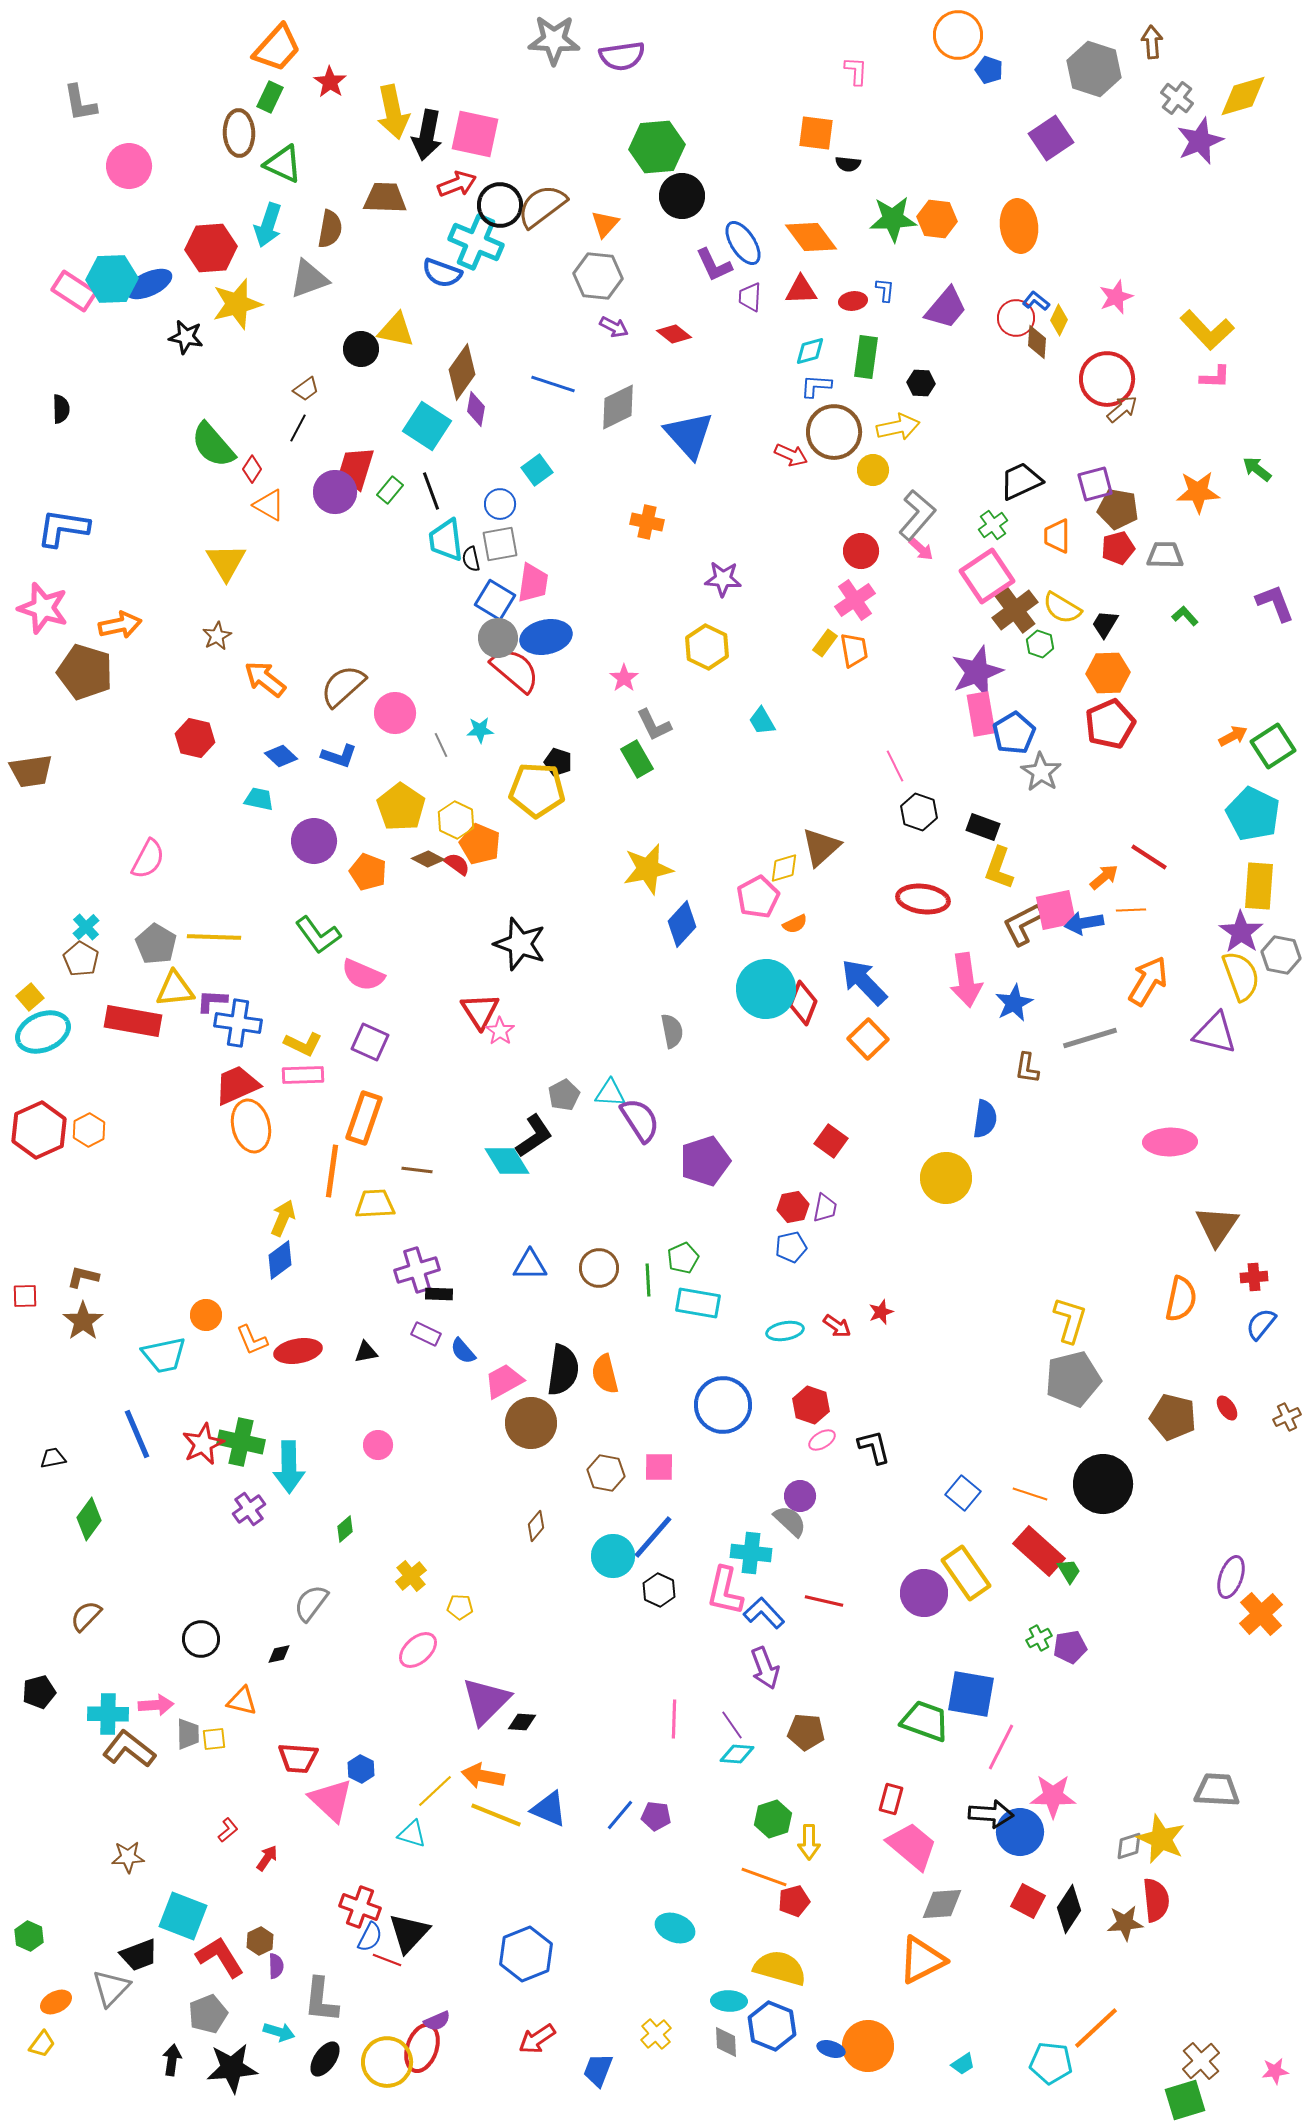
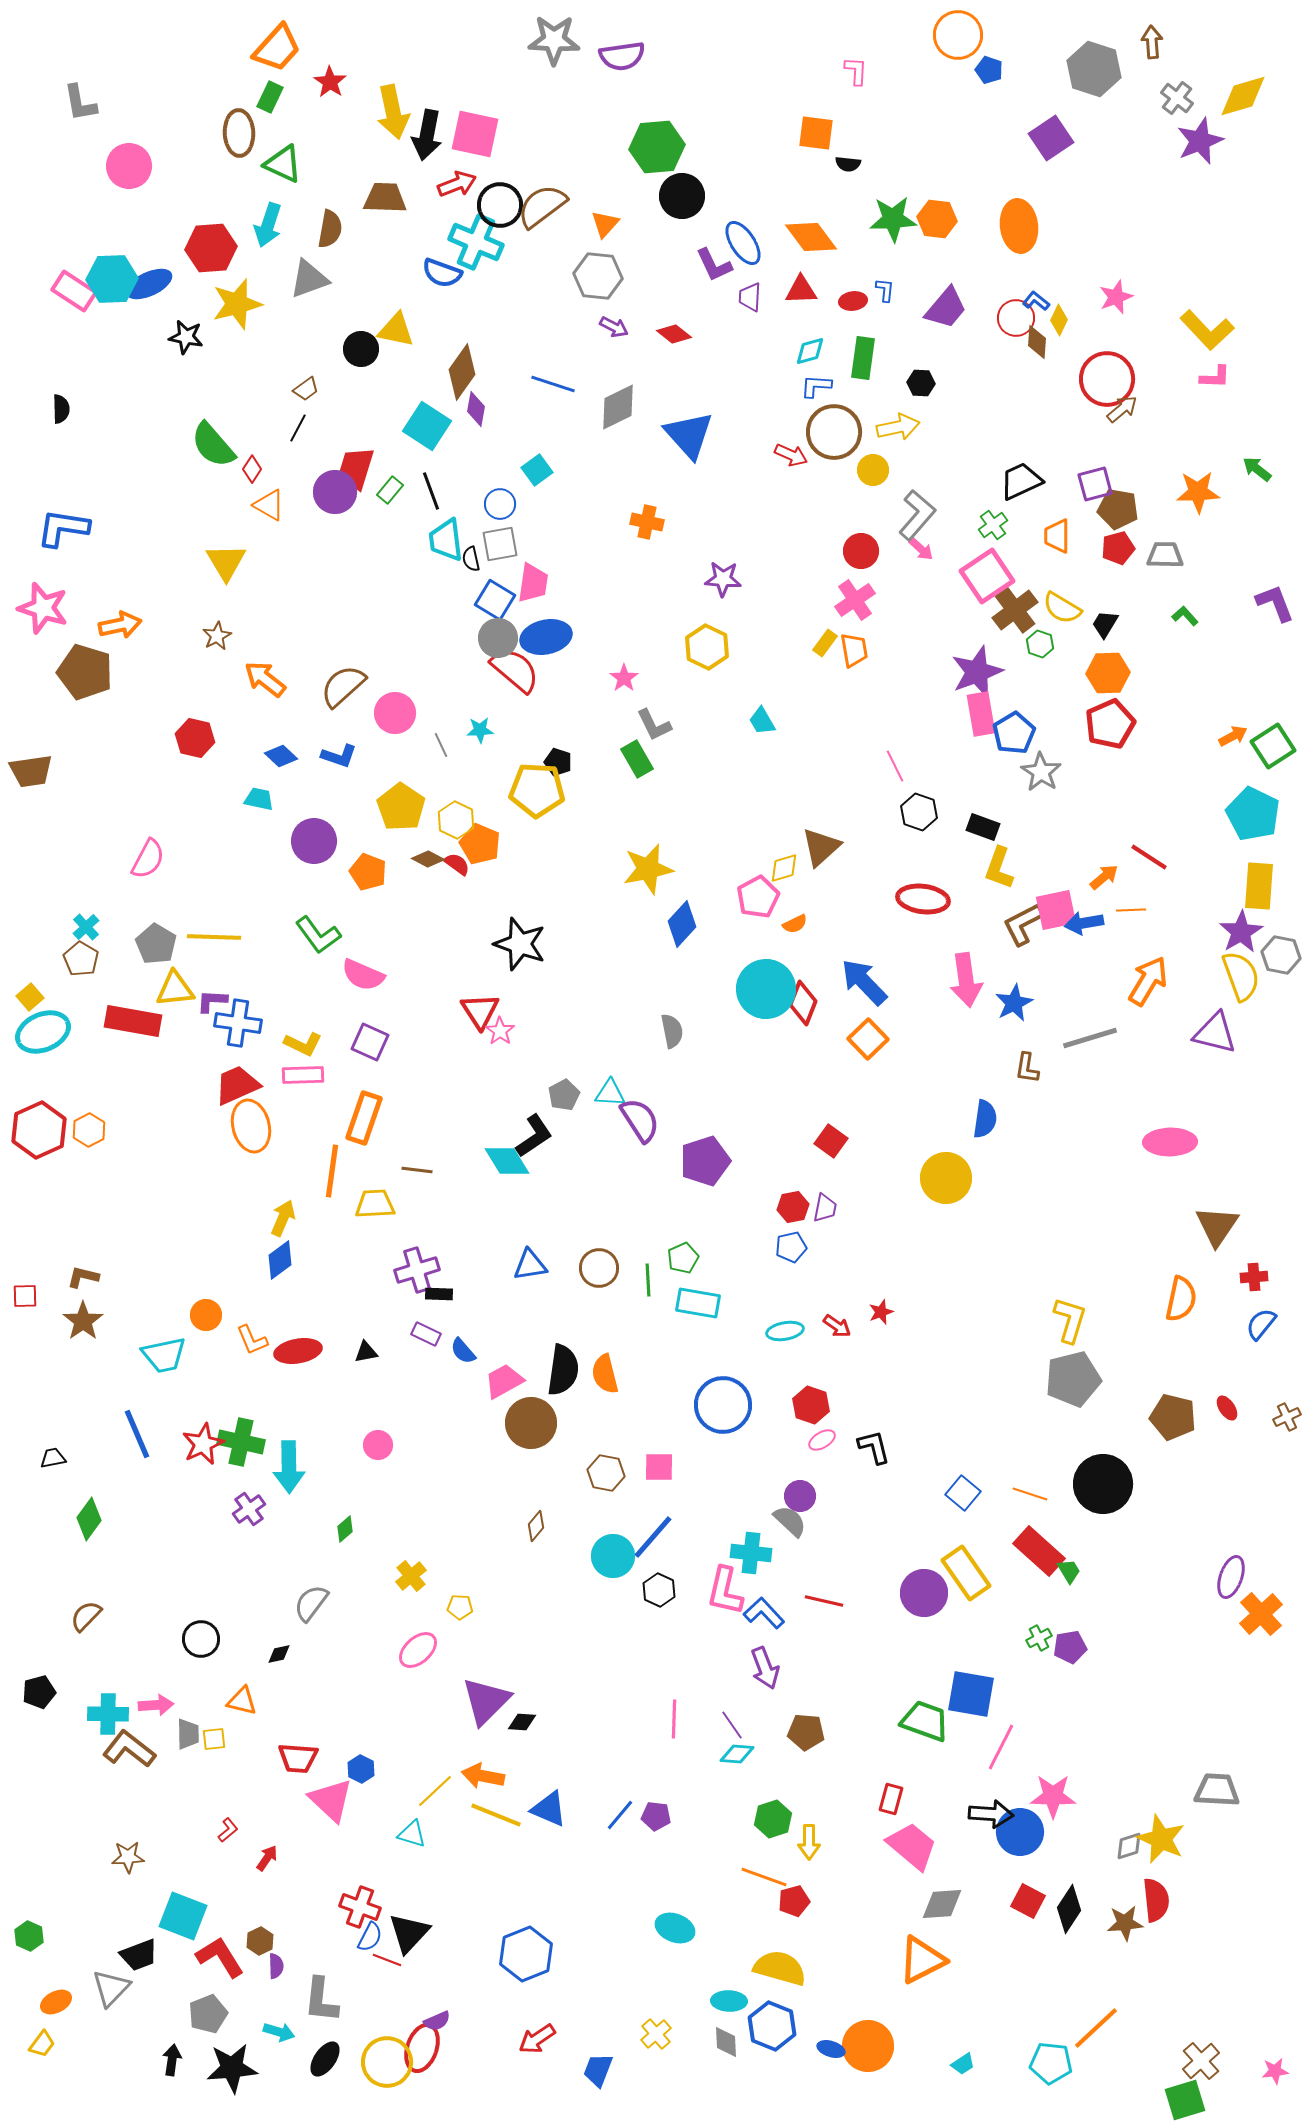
green rectangle at (866, 357): moved 3 px left, 1 px down
purple star at (1241, 932): rotated 6 degrees clockwise
blue triangle at (530, 1265): rotated 9 degrees counterclockwise
